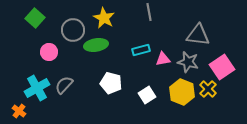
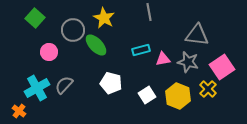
gray triangle: moved 1 px left
green ellipse: rotated 55 degrees clockwise
yellow hexagon: moved 4 px left, 4 px down
